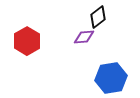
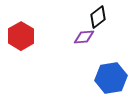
red hexagon: moved 6 px left, 5 px up
